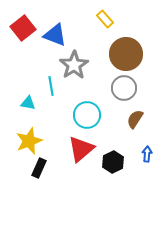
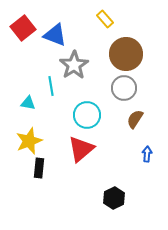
black hexagon: moved 1 px right, 36 px down
black rectangle: rotated 18 degrees counterclockwise
